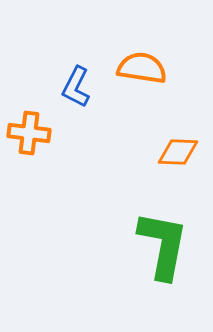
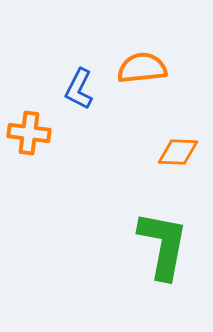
orange semicircle: rotated 15 degrees counterclockwise
blue L-shape: moved 3 px right, 2 px down
